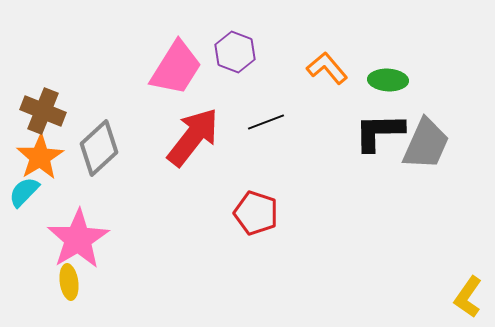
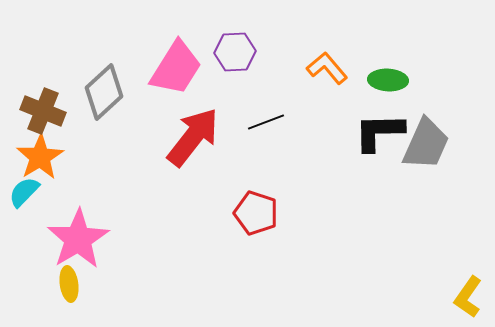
purple hexagon: rotated 24 degrees counterclockwise
gray diamond: moved 5 px right, 56 px up
yellow ellipse: moved 2 px down
